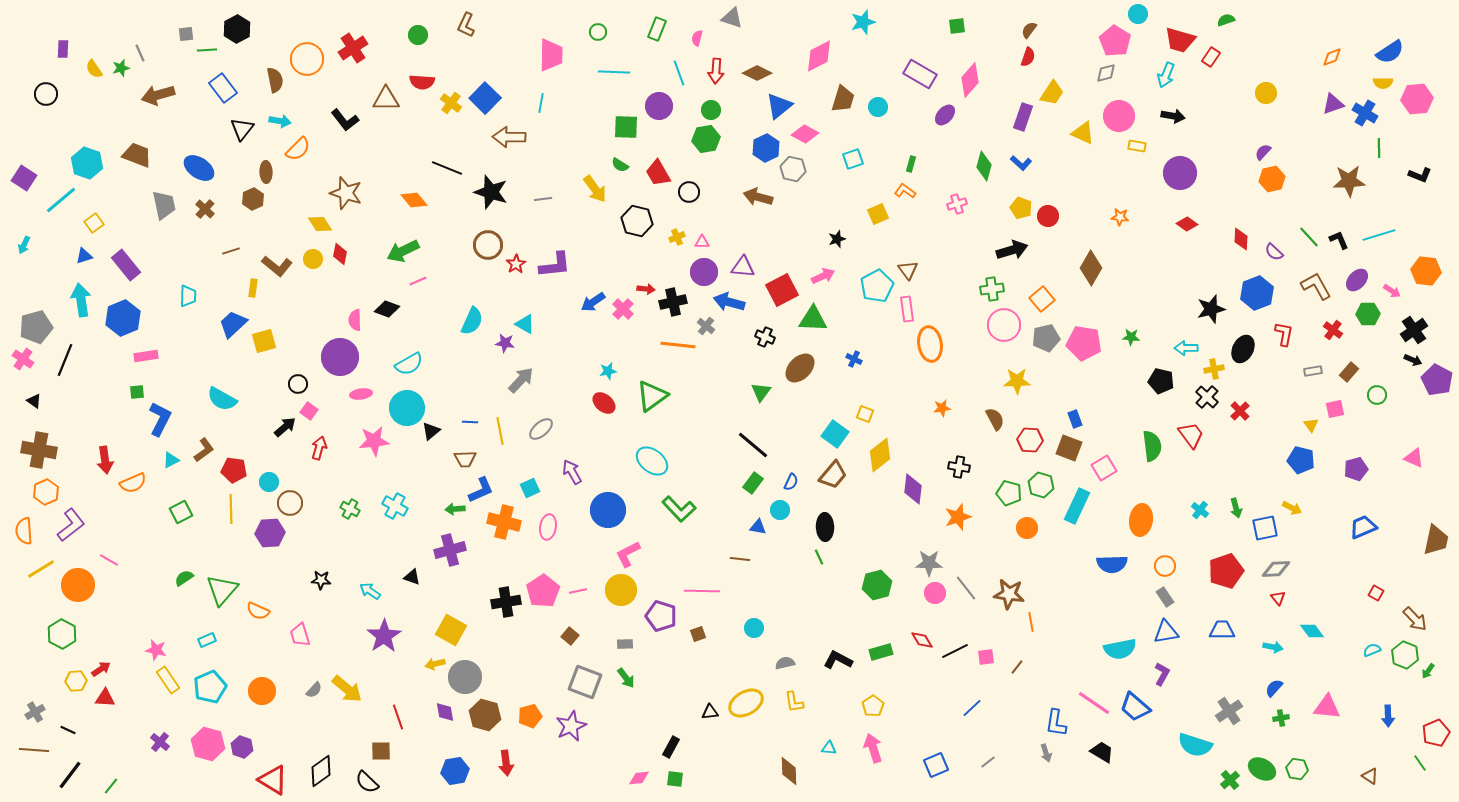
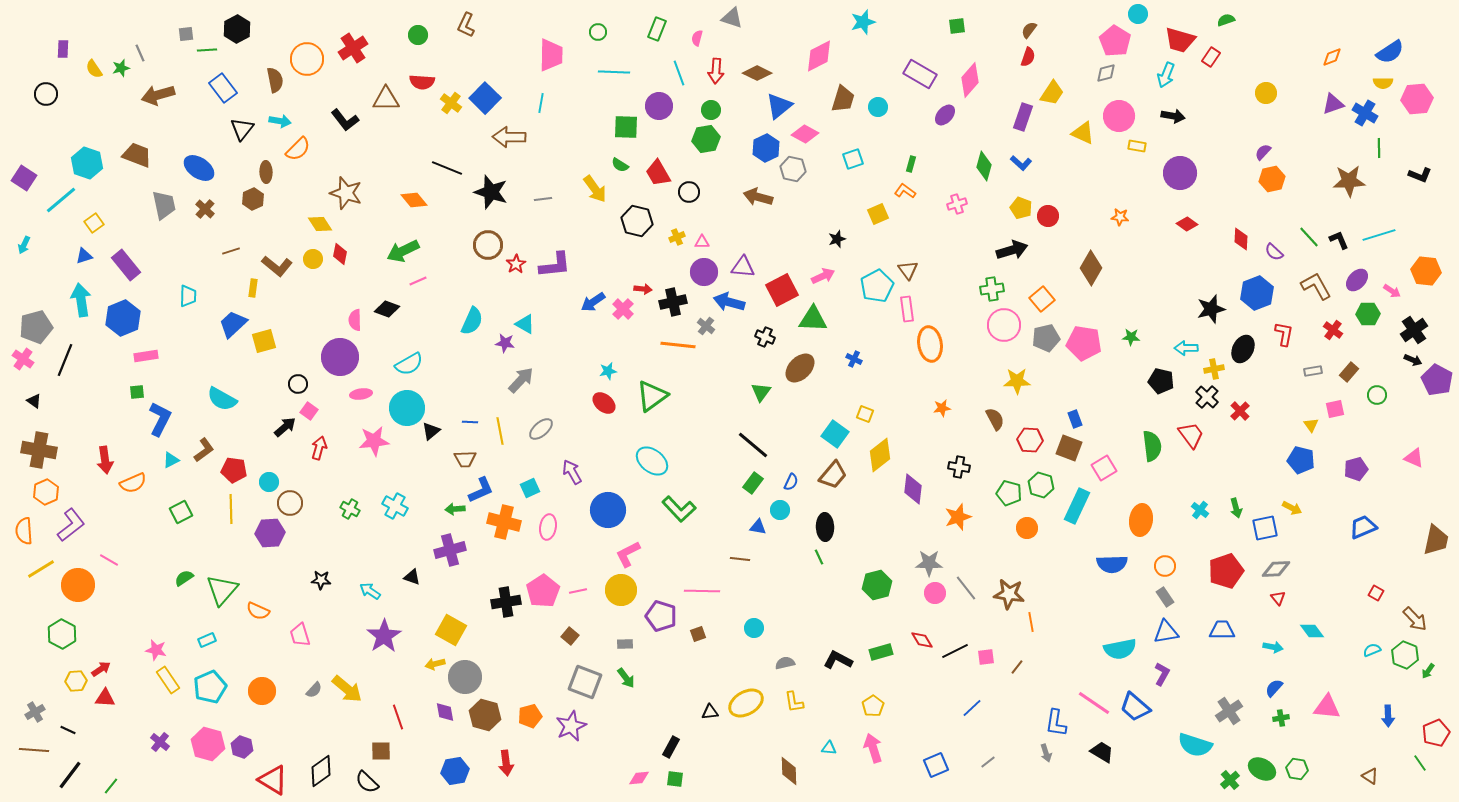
red arrow at (646, 289): moved 3 px left
